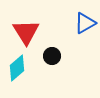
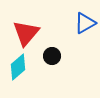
red triangle: moved 1 px down; rotated 12 degrees clockwise
cyan diamond: moved 1 px right, 1 px up
